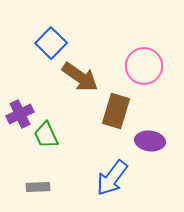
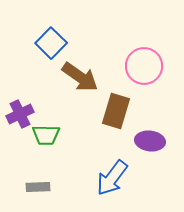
green trapezoid: rotated 64 degrees counterclockwise
